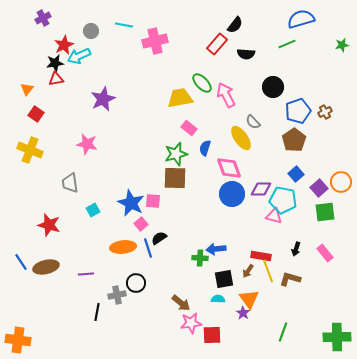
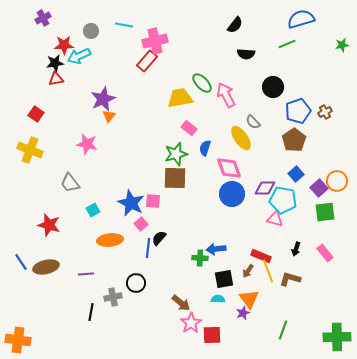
red rectangle at (217, 44): moved 70 px left, 17 px down
red star at (64, 45): rotated 24 degrees clockwise
orange triangle at (27, 89): moved 82 px right, 27 px down
orange circle at (341, 182): moved 4 px left, 1 px up
gray trapezoid at (70, 183): rotated 30 degrees counterclockwise
purple diamond at (261, 189): moved 4 px right, 1 px up
pink triangle at (274, 216): moved 1 px right, 3 px down
black semicircle at (159, 238): rotated 14 degrees counterclockwise
orange ellipse at (123, 247): moved 13 px left, 7 px up
blue line at (148, 248): rotated 24 degrees clockwise
red rectangle at (261, 256): rotated 12 degrees clockwise
gray cross at (117, 295): moved 4 px left, 2 px down
black line at (97, 312): moved 6 px left
purple star at (243, 313): rotated 16 degrees clockwise
pink star at (191, 323): rotated 25 degrees counterclockwise
green line at (283, 332): moved 2 px up
